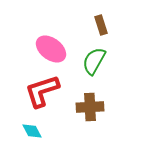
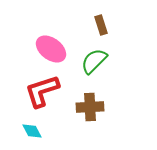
green semicircle: rotated 16 degrees clockwise
